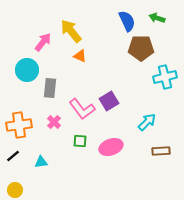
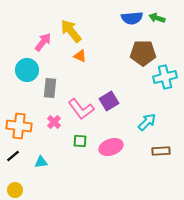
blue semicircle: moved 5 px right, 3 px up; rotated 110 degrees clockwise
brown pentagon: moved 2 px right, 5 px down
pink L-shape: moved 1 px left
orange cross: moved 1 px down; rotated 15 degrees clockwise
